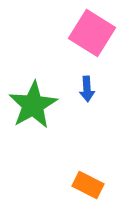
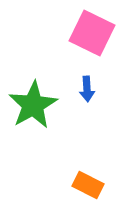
pink square: rotated 6 degrees counterclockwise
